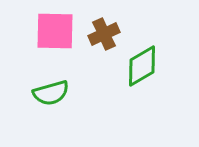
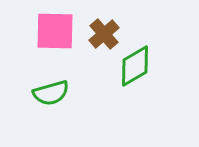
brown cross: rotated 16 degrees counterclockwise
green diamond: moved 7 px left
